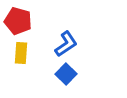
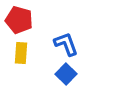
red pentagon: moved 1 px right, 1 px up
blue L-shape: rotated 76 degrees counterclockwise
